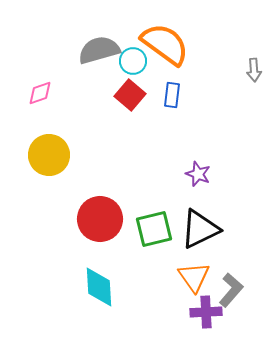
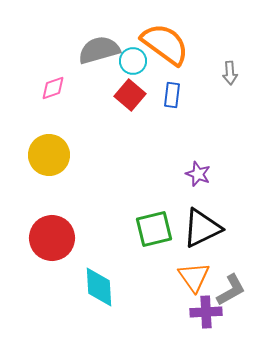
gray arrow: moved 24 px left, 3 px down
pink diamond: moved 13 px right, 5 px up
red circle: moved 48 px left, 19 px down
black triangle: moved 2 px right, 1 px up
gray L-shape: rotated 20 degrees clockwise
